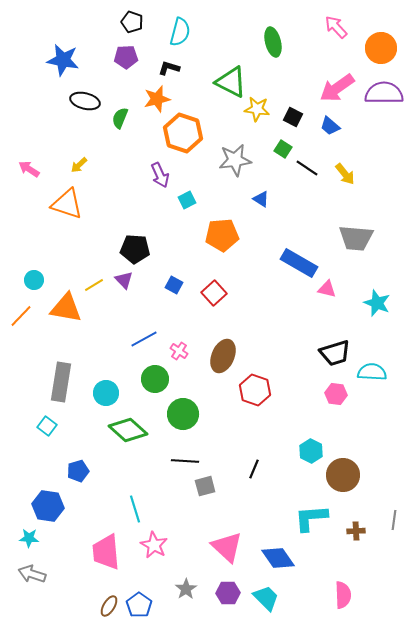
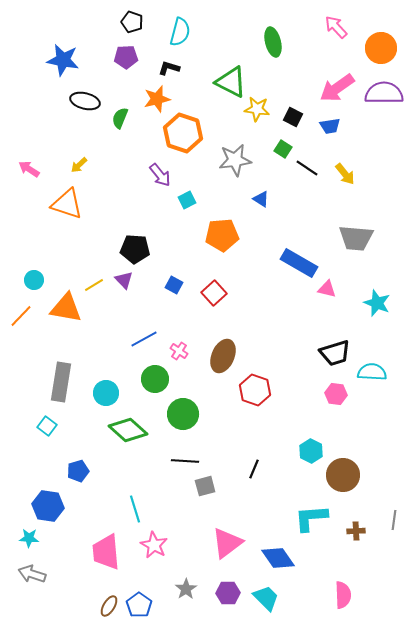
blue trapezoid at (330, 126): rotated 50 degrees counterclockwise
purple arrow at (160, 175): rotated 15 degrees counterclockwise
pink triangle at (227, 547): moved 4 px up; rotated 40 degrees clockwise
